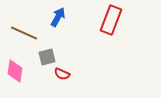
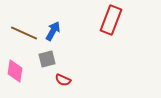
blue arrow: moved 5 px left, 14 px down
gray square: moved 2 px down
red semicircle: moved 1 px right, 6 px down
